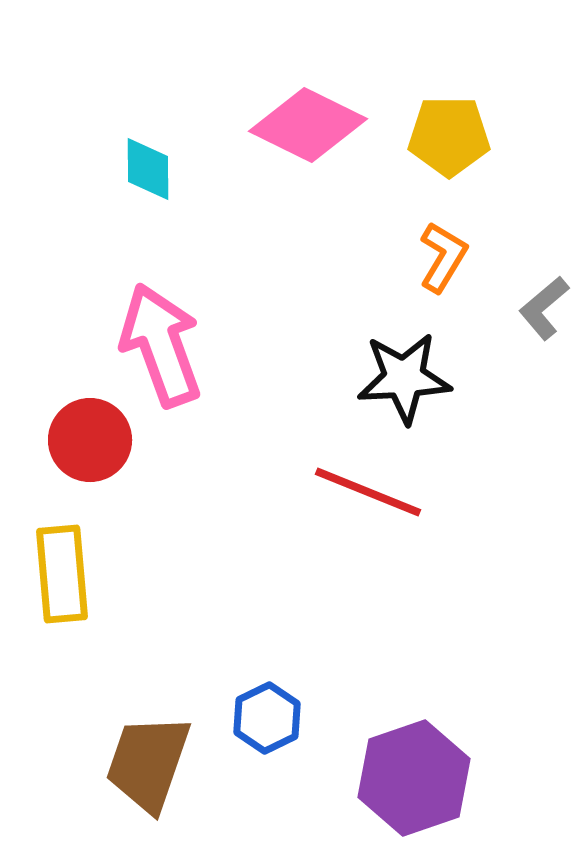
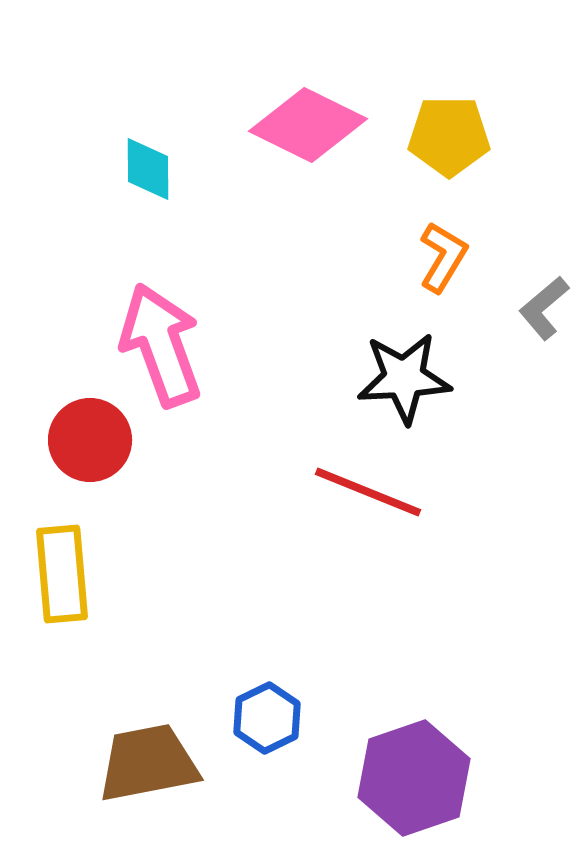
brown trapezoid: rotated 60 degrees clockwise
